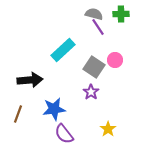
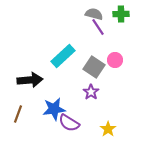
cyan rectangle: moved 6 px down
purple semicircle: moved 5 px right, 11 px up; rotated 20 degrees counterclockwise
